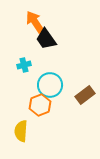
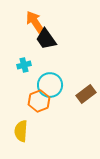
brown rectangle: moved 1 px right, 1 px up
orange hexagon: moved 1 px left, 4 px up
